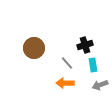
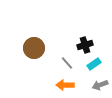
cyan rectangle: moved 1 px right, 1 px up; rotated 64 degrees clockwise
orange arrow: moved 2 px down
